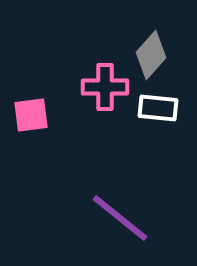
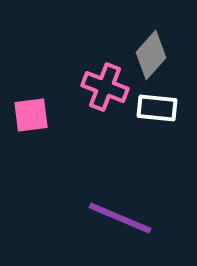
pink cross: rotated 21 degrees clockwise
white rectangle: moved 1 px left
purple line: rotated 16 degrees counterclockwise
